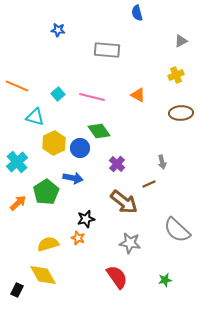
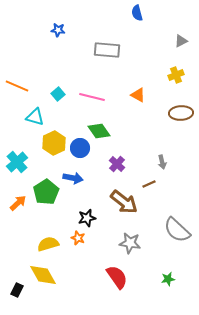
black star: moved 1 px right, 1 px up
green star: moved 3 px right, 1 px up
